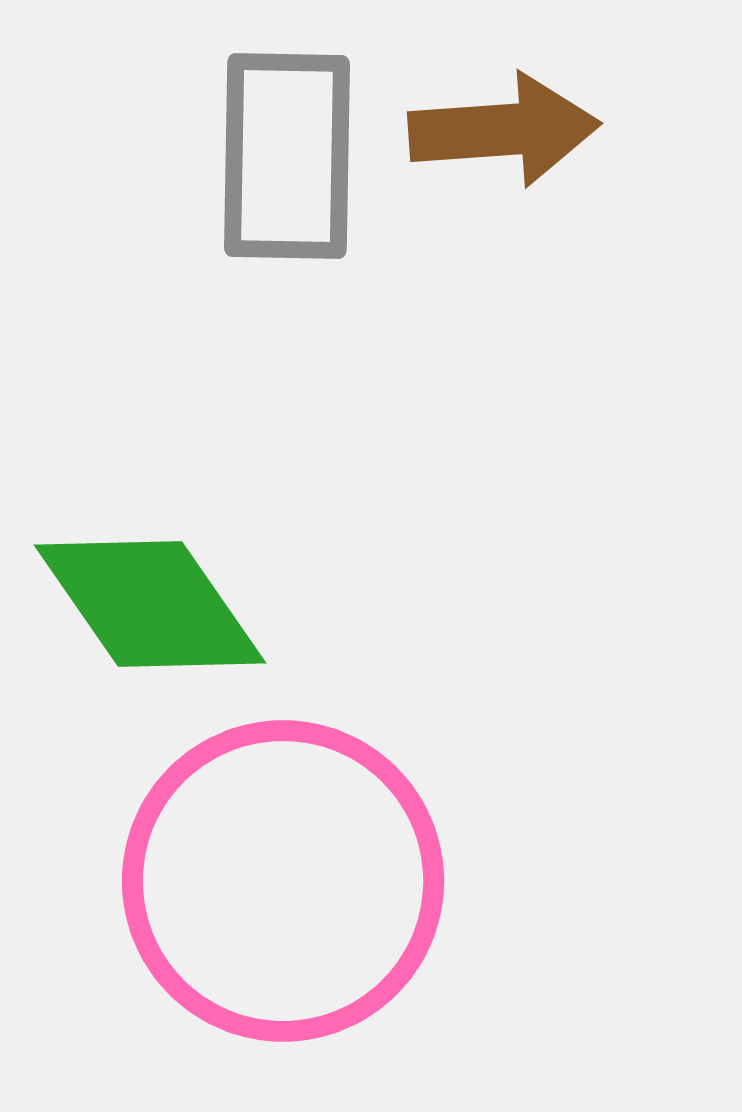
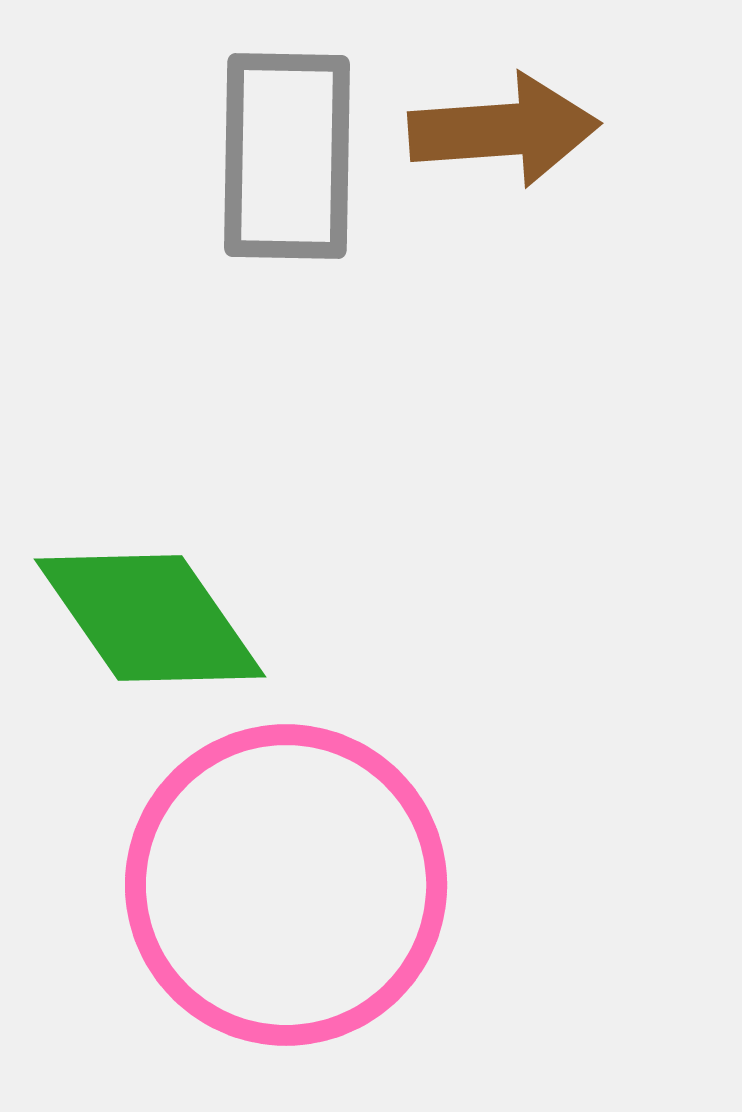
green diamond: moved 14 px down
pink circle: moved 3 px right, 4 px down
